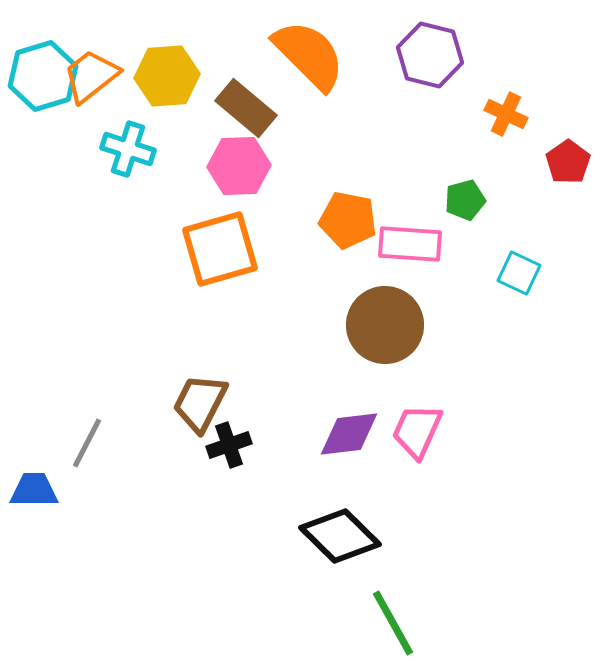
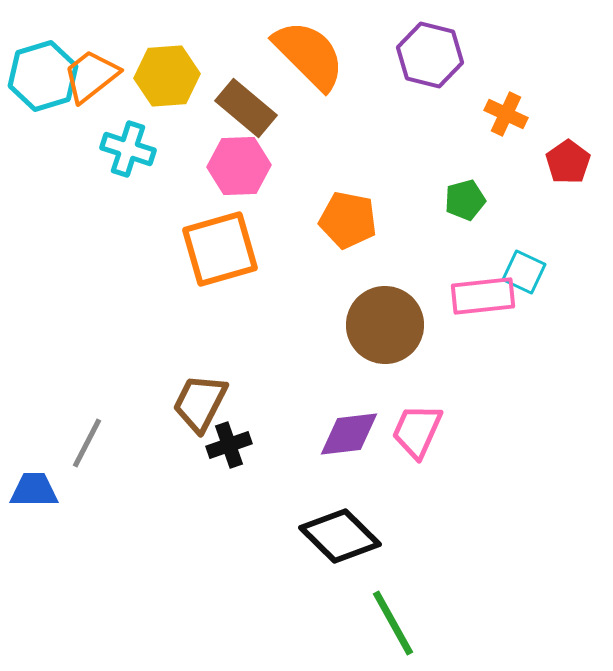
pink rectangle: moved 73 px right, 52 px down; rotated 10 degrees counterclockwise
cyan square: moved 5 px right, 1 px up
